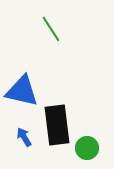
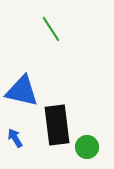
blue arrow: moved 9 px left, 1 px down
green circle: moved 1 px up
